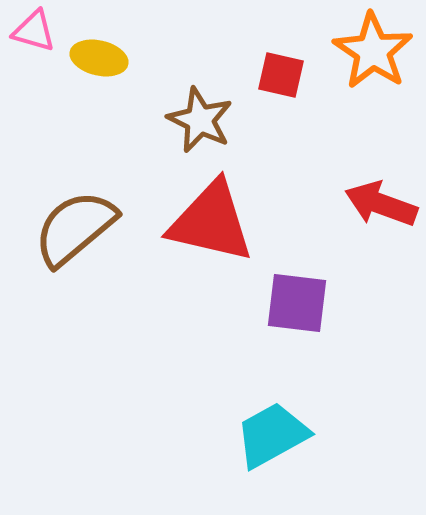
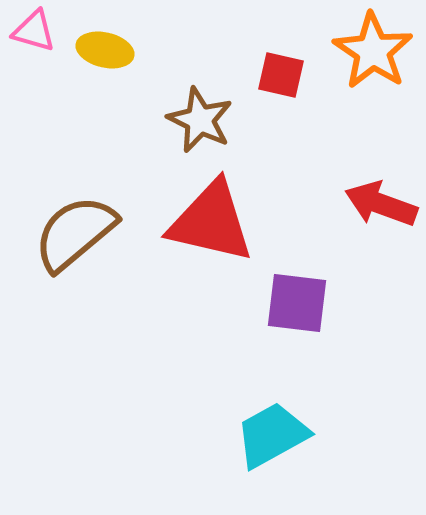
yellow ellipse: moved 6 px right, 8 px up
brown semicircle: moved 5 px down
